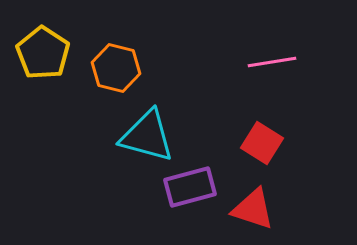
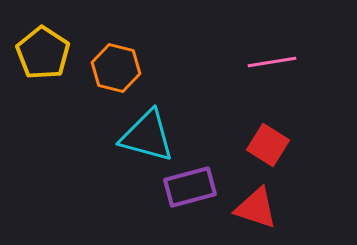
red square: moved 6 px right, 2 px down
red triangle: moved 3 px right, 1 px up
